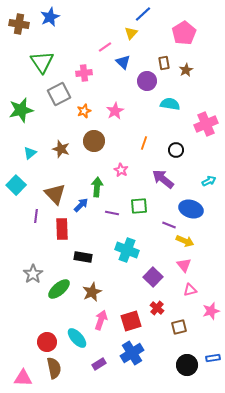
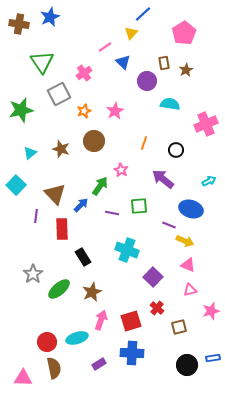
pink cross at (84, 73): rotated 28 degrees counterclockwise
green arrow at (97, 187): moved 3 px right, 1 px up; rotated 30 degrees clockwise
black rectangle at (83, 257): rotated 48 degrees clockwise
pink triangle at (184, 265): moved 4 px right; rotated 28 degrees counterclockwise
cyan ellipse at (77, 338): rotated 65 degrees counterclockwise
blue cross at (132, 353): rotated 35 degrees clockwise
